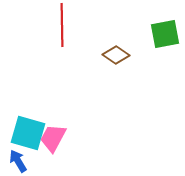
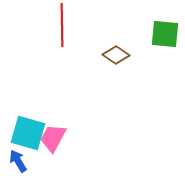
green square: rotated 16 degrees clockwise
